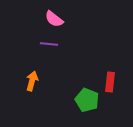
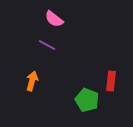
purple line: moved 2 px left, 1 px down; rotated 24 degrees clockwise
red rectangle: moved 1 px right, 1 px up
